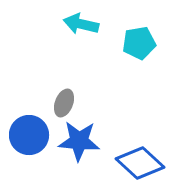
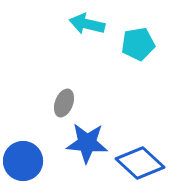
cyan arrow: moved 6 px right
cyan pentagon: moved 1 px left, 1 px down
blue circle: moved 6 px left, 26 px down
blue star: moved 8 px right, 2 px down
